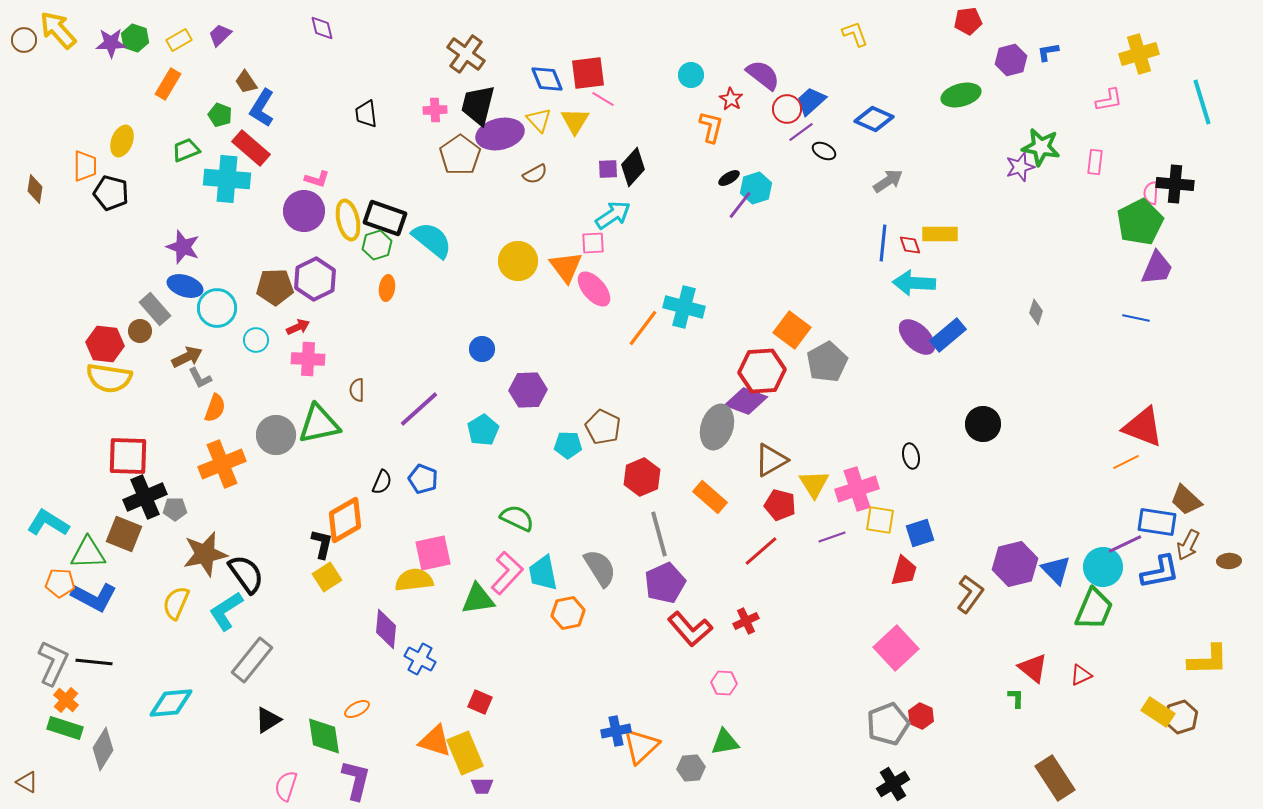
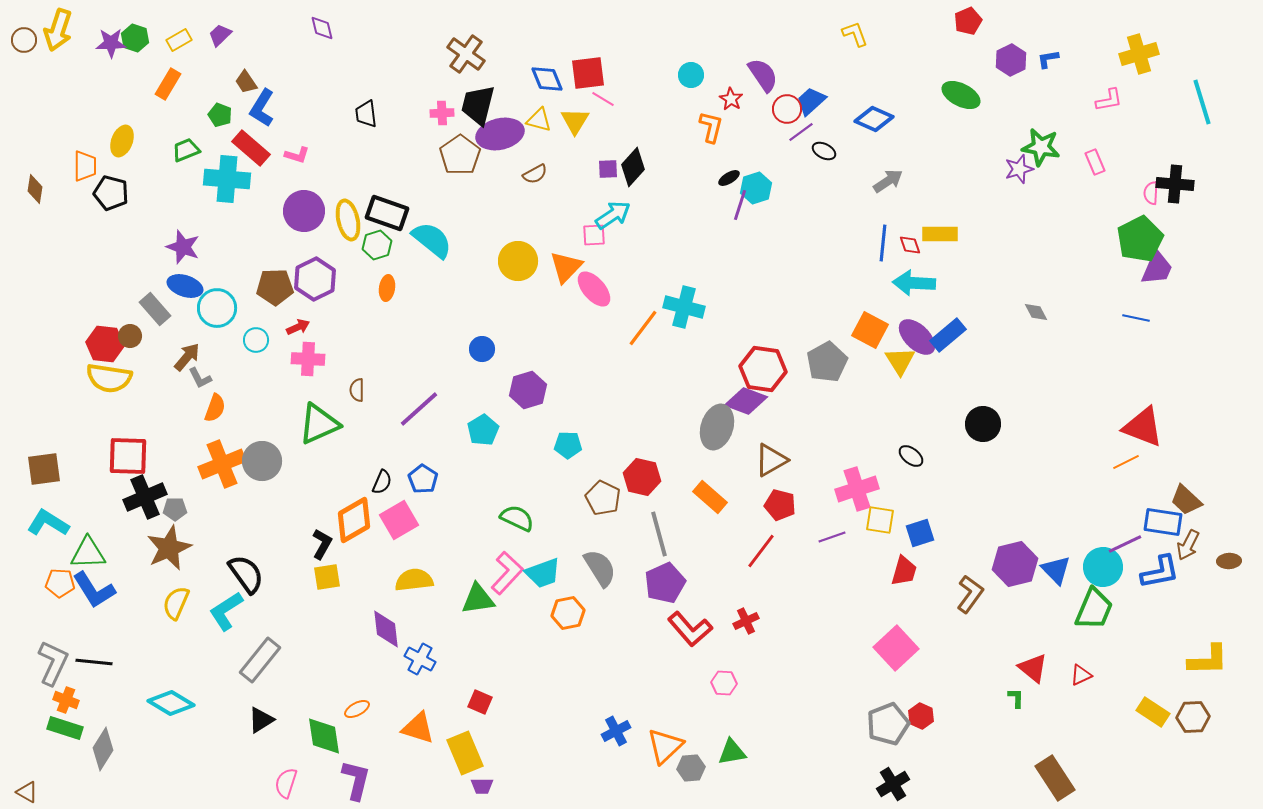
red pentagon at (968, 21): rotated 16 degrees counterclockwise
yellow arrow at (58, 30): rotated 120 degrees counterclockwise
blue L-shape at (1048, 52): moved 7 px down
purple hexagon at (1011, 60): rotated 12 degrees counterclockwise
purple semicircle at (763, 75): rotated 18 degrees clockwise
green ellipse at (961, 95): rotated 42 degrees clockwise
pink cross at (435, 110): moved 7 px right, 3 px down
yellow triangle at (539, 120): rotated 32 degrees counterclockwise
pink rectangle at (1095, 162): rotated 30 degrees counterclockwise
purple star at (1020, 167): moved 1 px left, 2 px down
pink L-shape at (317, 179): moved 20 px left, 24 px up
purple line at (740, 205): rotated 20 degrees counterclockwise
black rectangle at (385, 218): moved 2 px right, 5 px up
green pentagon at (1140, 222): moved 17 px down
pink square at (593, 243): moved 1 px right, 8 px up
orange triangle at (566, 267): rotated 21 degrees clockwise
gray diamond at (1036, 312): rotated 45 degrees counterclockwise
orange square at (792, 330): moved 78 px right; rotated 9 degrees counterclockwise
brown circle at (140, 331): moved 10 px left, 5 px down
brown arrow at (187, 357): rotated 24 degrees counterclockwise
red hexagon at (762, 371): moved 1 px right, 2 px up; rotated 12 degrees clockwise
purple hexagon at (528, 390): rotated 15 degrees counterclockwise
green triangle at (319, 424): rotated 12 degrees counterclockwise
brown pentagon at (603, 427): moved 71 px down
gray circle at (276, 435): moved 14 px left, 26 px down
black ellipse at (911, 456): rotated 40 degrees counterclockwise
red hexagon at (642, 477): rotated 24 degrees counterclockwise
blue pentagon at (423, 479): rotated 12 degrees clockwise
yellow triangle at (814, 484): moved 86 px right, 123 px up
orange diamond at (345, 520): moved 9 px right
blue rectangle at (1157, 522): moved 6 px right
brown square at (124, 534): moved 80 px left, 65 px up; rotated 30 degrees counterclockwise
black L-shape at (322, 544): rotated 16 degrees clockwise
red line at (761, 551): rotated 12 degrees counterclockwise
pink square at (433, 553): moved 34 px left, 33 px up; rotated 18 degrees counterclockwise
brown star at (205, 554): moved 36 px left, 6 px up; rotated 12 degrees counterclockwise
cyan trapezoid at (543, 573): rotated 99 degrees counterclockwise
yellow square at (327, 577): rotated 24 degrees clockwise
blue L-shape at (94, 597): moved 7 px up; rotated 30 degrees clockwise
purple diamond at (386, 629): rotated 12 degrees counterclockwise
gray rectangle at (252, 660): moved 8 px right
orange cross at (66, 700): rotated 20 degrees counterclockwise
cyan diamond at (171, 703): rotated 36 degrees clockwise
yellow rectangle at (1158, 712): moved 5 px left
brown hexagon at (1181, 717): moved 12 px right; rotated 16 degrees clockwise
black triangle at (268, 720): moved 7 px left
blue cross at (616, 731): rotated 16 degrees counterclockwise
orange triangle at (435, 741): moved 17 px left, 13 px up
green triangle at (725, 742): moved 7 px right, 10 px down
orange triangle at (641, 746): moved 24 px right
brown triangle at (27, 782): moved 10 px down
pink semicircle at (286, 786): moved 3 px up
